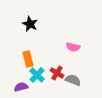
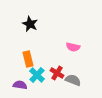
purple semicircle: moved 1 px left, 2 px up; rotated 24 degrees clockwise
